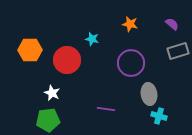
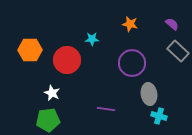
cyan star: rotated 16 degrees counterclockwise
gray rectangle: rotated 60 degrees clockwise
purple circle: moved 1 px right
